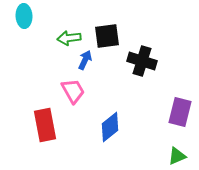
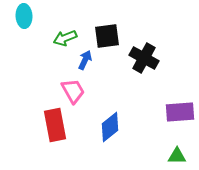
green arrow: moved 4 px left; rotated 15 degrees counterclockwise
black cross: moved 2 px right, 3 px up; rotated 12 degrees clockwise
purple rectangle: rotated 72 degrees clockwise
red rectangle: moved 10 px right
green triangle: rotated 24 degrees clockwise
